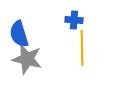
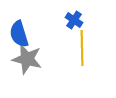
blue cross: rotated 30 degrees clockwise
